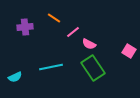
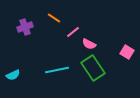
purple cross: rotated 14 degrees counterclockwise
pink square: moved 2 px left, 1 px down
cyan line: moved 6 px right, 3 px down
cyan semicircle: moved 2 px left, 2 px up
